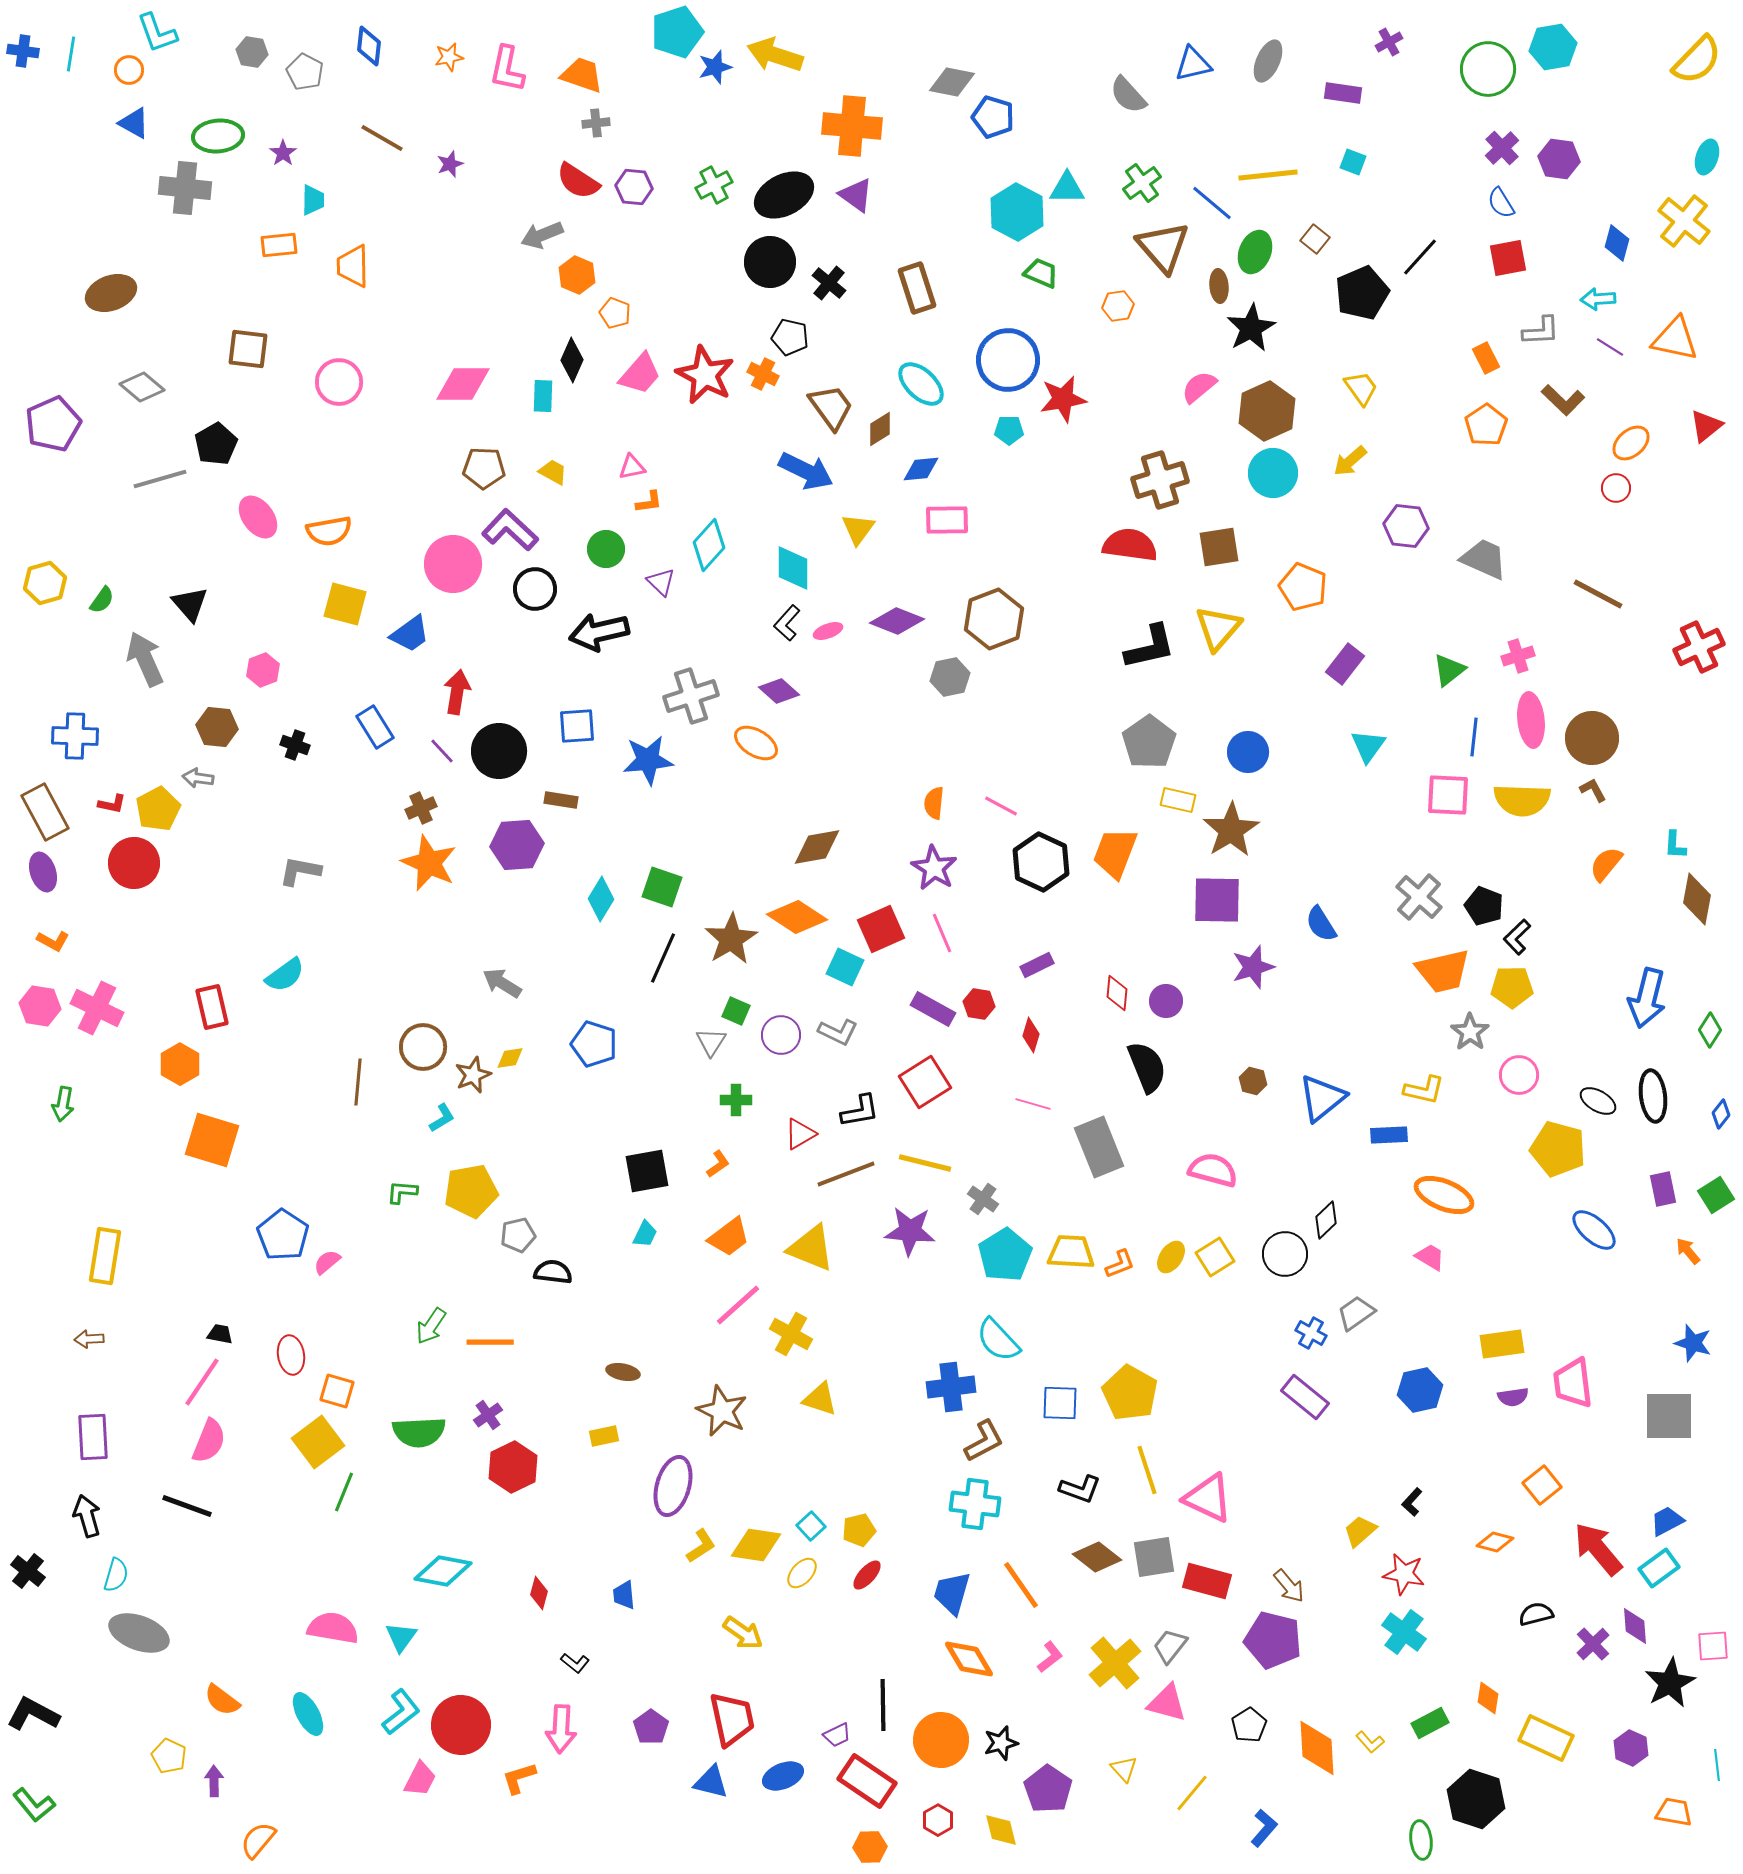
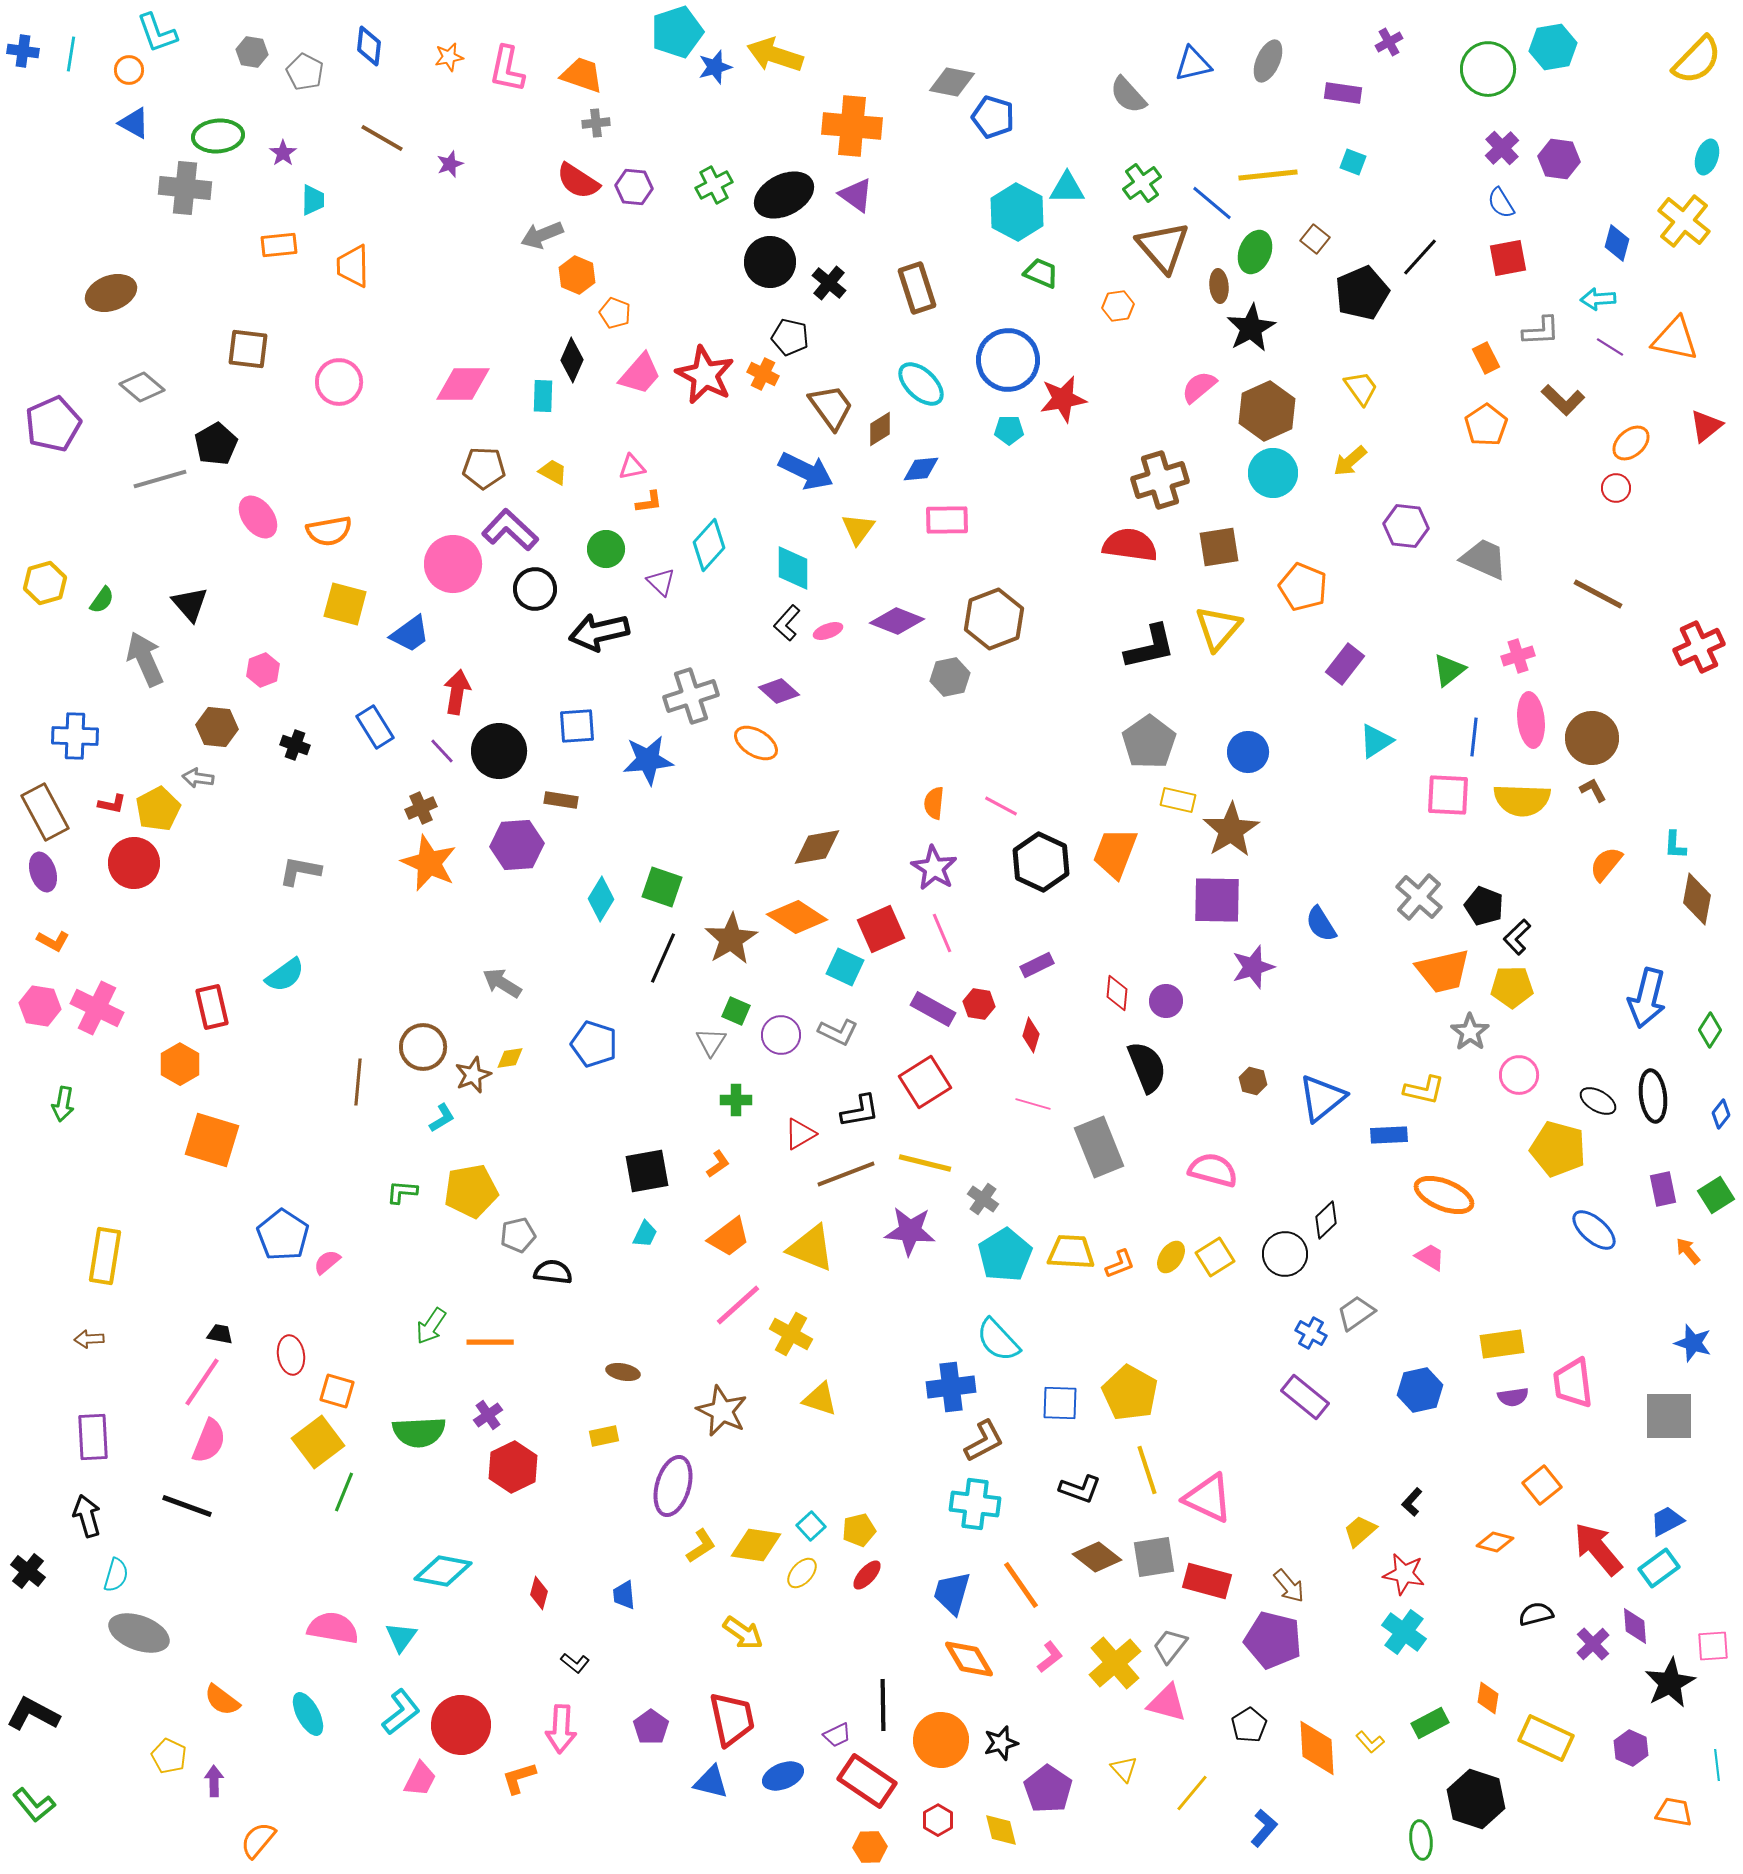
cyan triangle at (1368, 746): moved 8 px right, 5 px up; rotated 21 degrees clockwise
